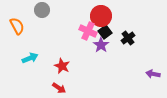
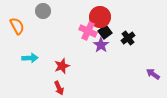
gray circle: moved 1 px right, 1 px down
red circle: moved 1 px left, 1 px down
cyan arrow: rotated 21 degrees clockwise
red star: rotated 28 degrees clockwise
purple arrow: rotated 24 degrees clockwise
red arrow: rotated 32 degrees clockwise
